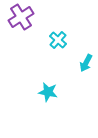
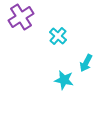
cyan cross: moved 4 px up
cyan star: moved 16 px right, 12 px up
